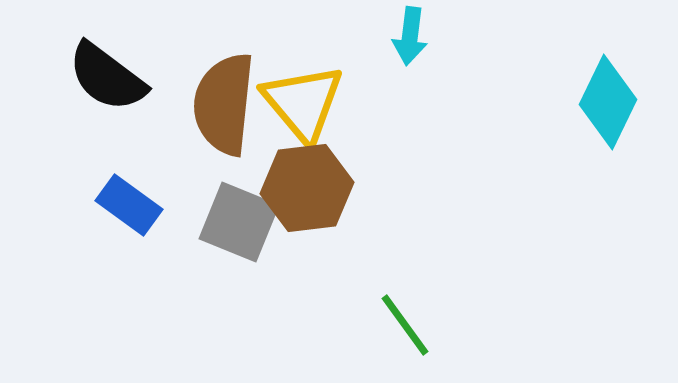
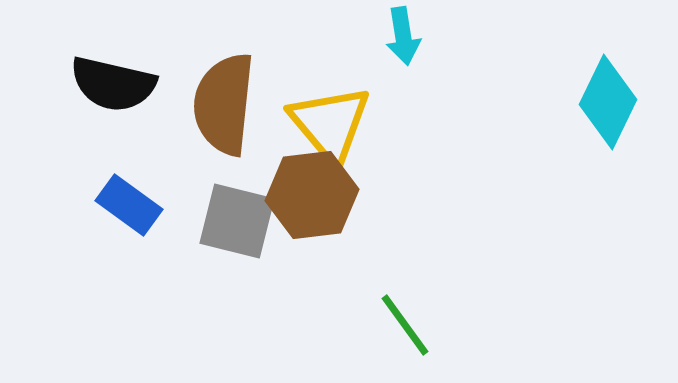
cyan arrow: moved 7 px left; rotated 16 degrees counterclockwise
black semicircle: moved 6 px right, 7 px down; rotated 24 degrees counterclockwise
yellow triangle: moved 27 px right, 21 px down
brown hexagon: moved 5 px right, 7 px down
gray square: moved 2 px left, 1 px up; rotated 8 degrees counterclockwise
